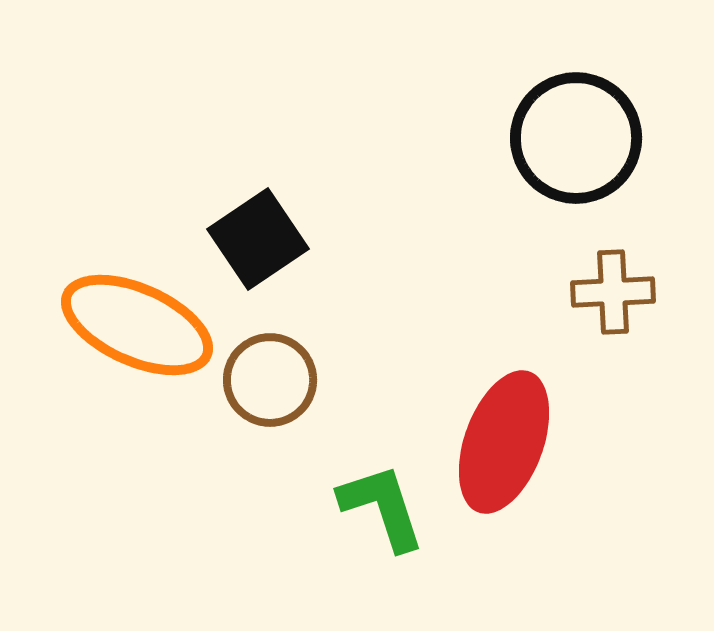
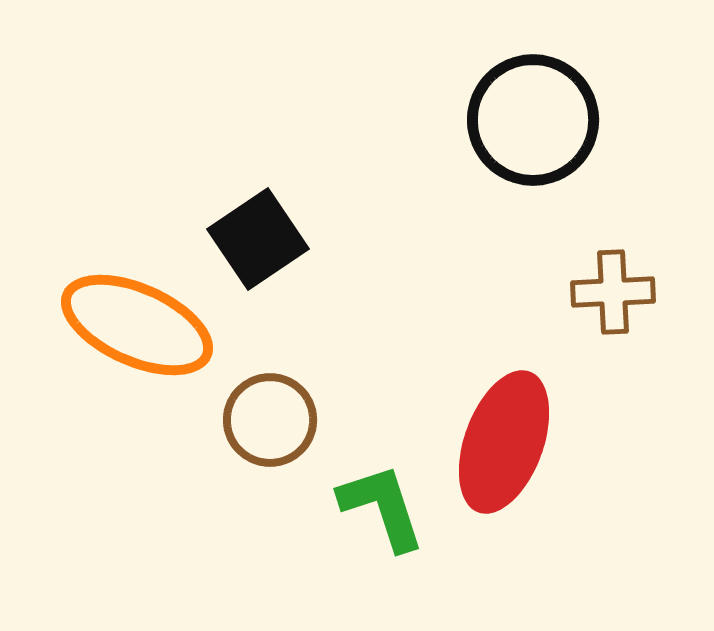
black circle: moved 43 px left, 18 px up
brown circle: moved 40 px down
